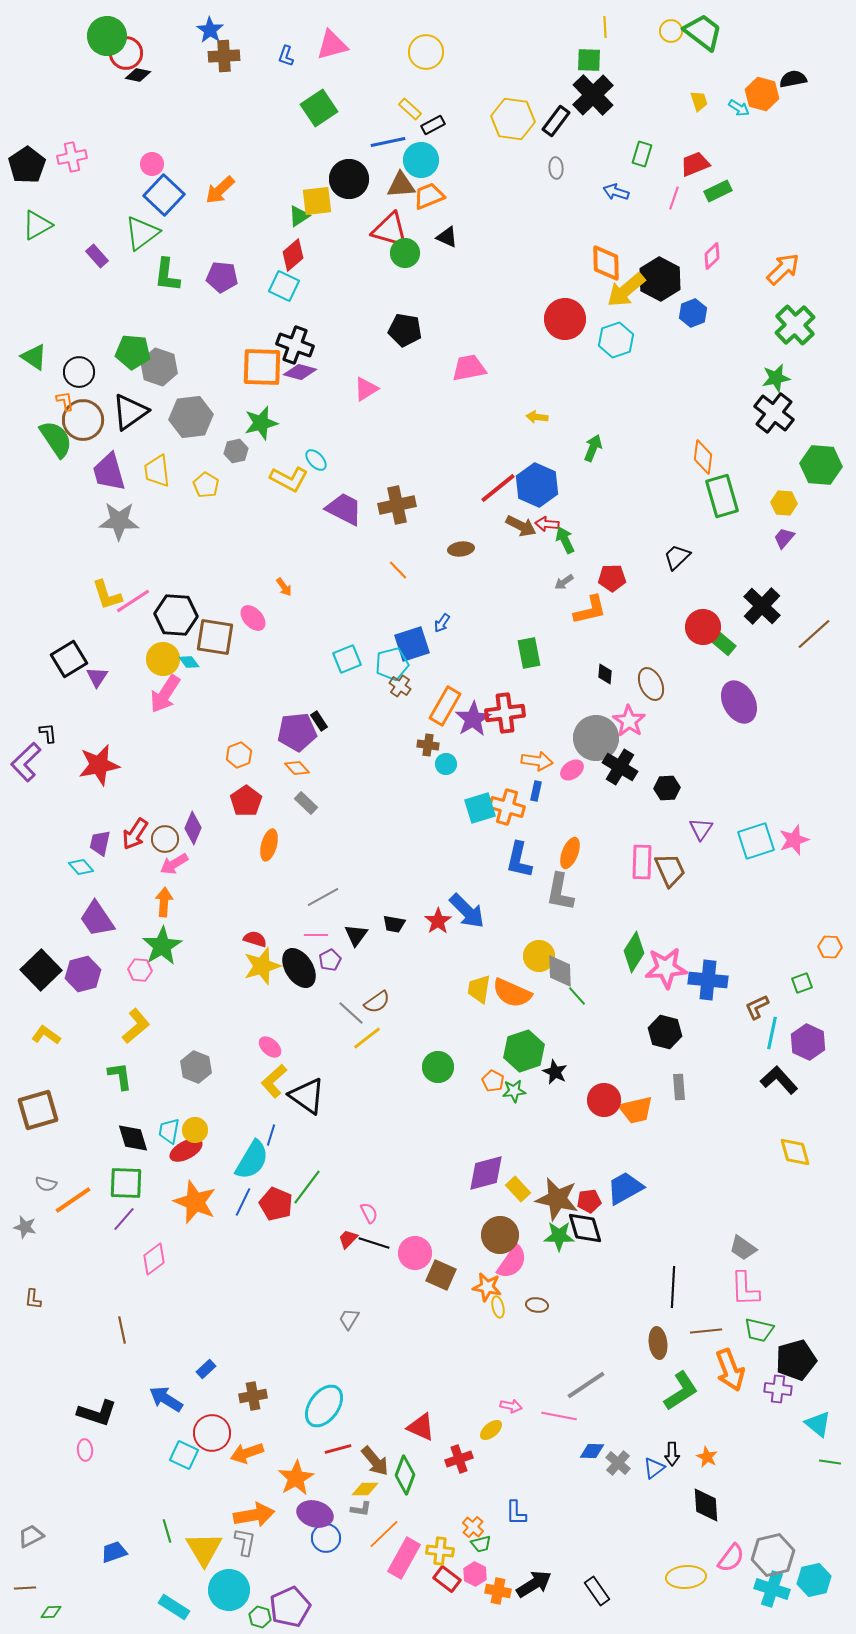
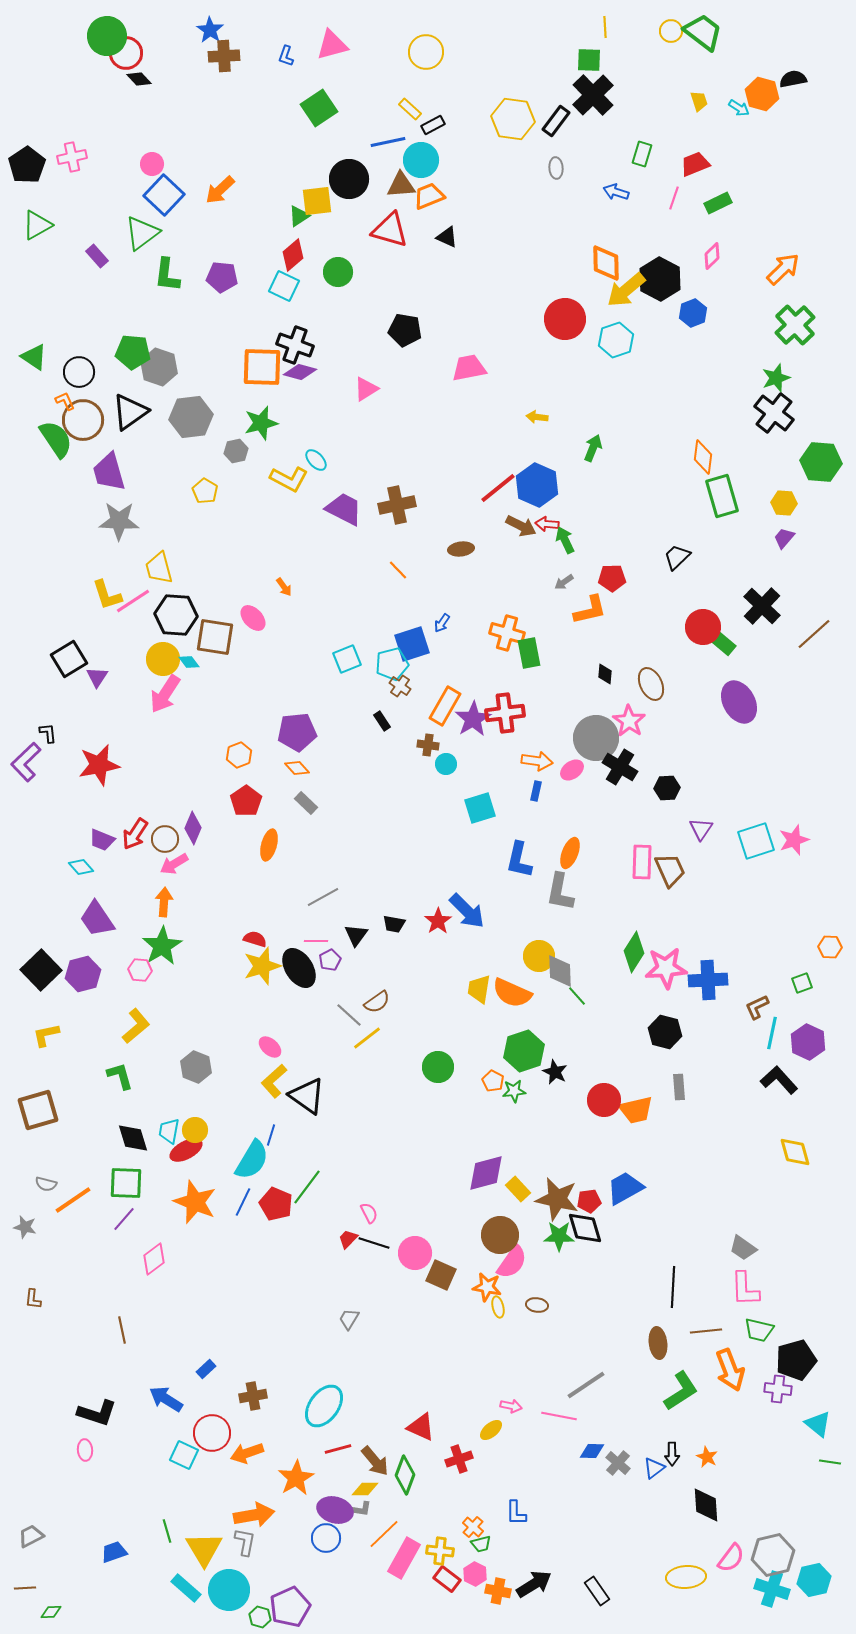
black diamond at (138, 75): moved 1 px right, 4 px down; rotated 35 degrees clockwise
green rectangle at (718, 191): moved 12 px down
green circle at (405, 253): moved 67 px left, 19 px down
green star at (776, 378): rotated 8 degrees counterclockwise
orange L-shape at (65, 401): rotated 15 degrees counterclockwise
green hexagon at (821, 465): moved 3 px up
yellow trapezoid at (157, 471): moved 2 px right, 97 px down; rotated 8 degrees counterclockwise
yellow pentagon at (206, 485): moved 1 px left, 6 px down
black rectangle at (319, 721): moved 63 px right
orange cross at (507, 807): moved 174 px up
purple trapezoid at (100, 843): moved 2 px right, 3 px up; rotated 80 degrees counterclockwise
pink line at (316, 935): moved 6 px down
blue cross at (708, 980): rotated 9 degrees counterclockwise
gray line at (351, 1013): moved 2 px left, 2 px down
yellow L-shape at (46, 1035): rotated 48 degrees counterclockwise
green L-shape at (120, 1076): rotated 8 degrees counterclockwise
purple ellipse at (315, 1514): moved 20 px right, 4 px up
cyan rectangle at (174, 1607): moved 12 px right, 19 px up; rotated 8 degrees clockwise
